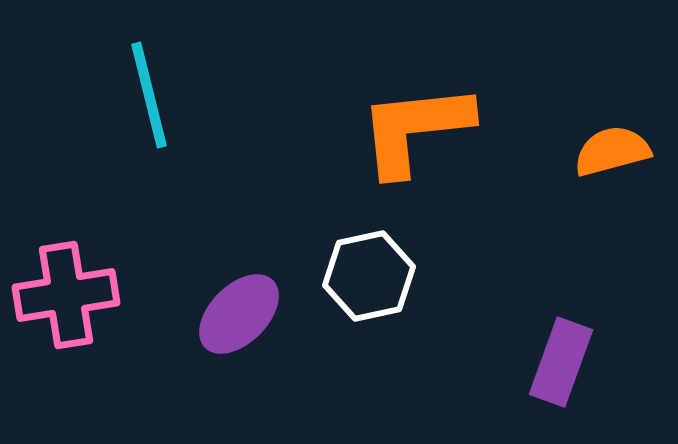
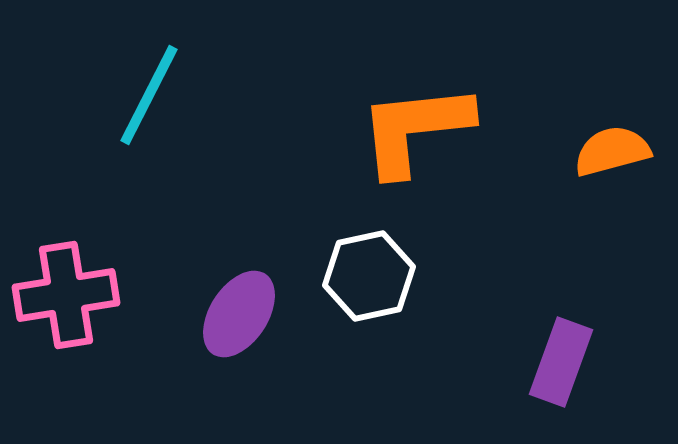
cyan line: rotated 41 degrees clockwise
purple ellipse: rotated 12 degrees counterclockwise
